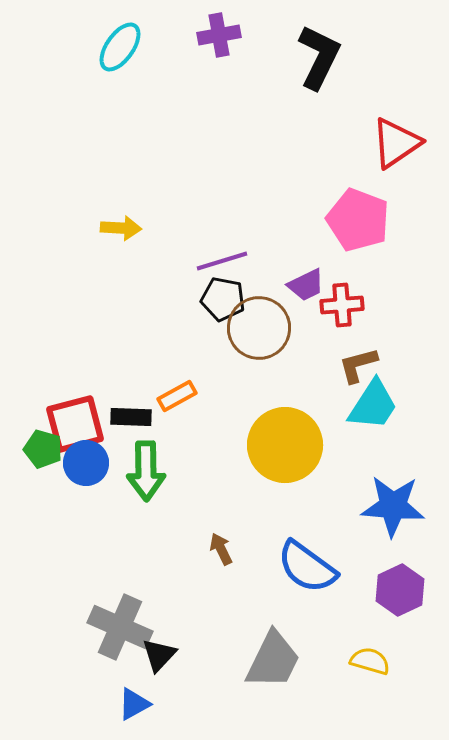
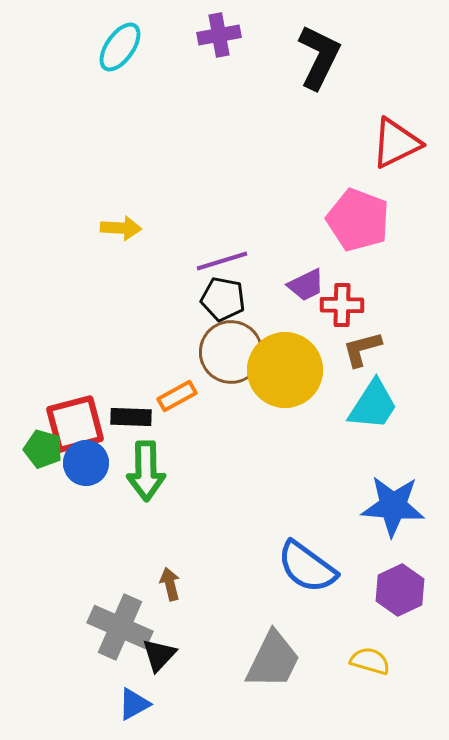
red triangle: rotated 8 degrees clockwise
red cross: rotated 6 degrees clockwise
brown circle: moved 28 px left, 24 px down
brown L-shape: moved 4 px right, 16 px up
yellow circle: moved 75 px up
brown arrow: moved 51 px left, 35 px down; rotated 12 degrees clockwise
